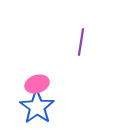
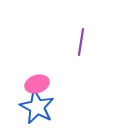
blue star: rotated 8 degrees counterclockwise
